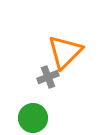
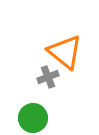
orange triangle: rotated 36 degrees counterclockwise
